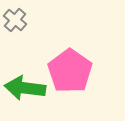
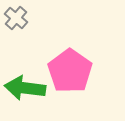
gray cross: moved 1 px right, 2 px up
